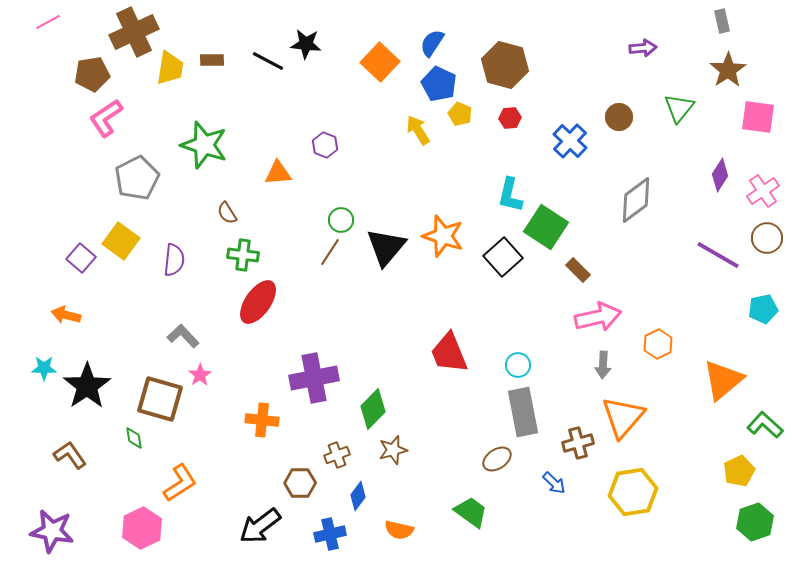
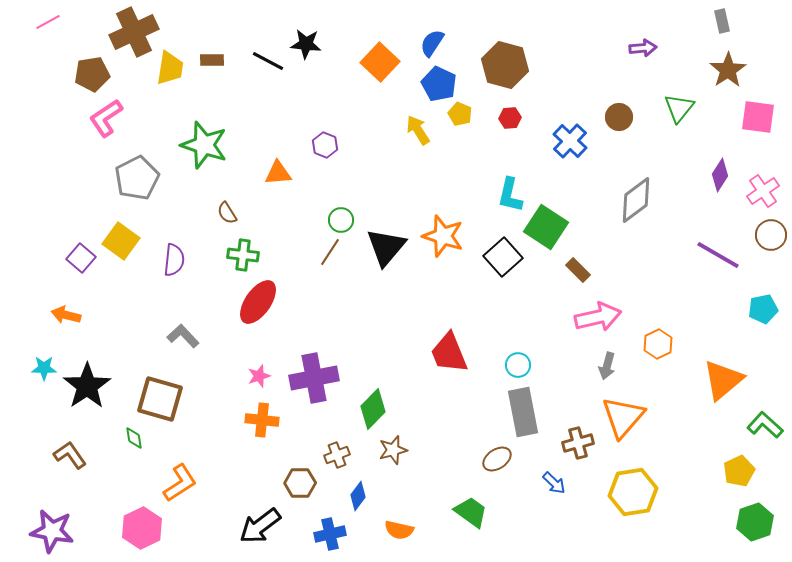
brown circle at (767, 238): moved 4 px right, 3 px up
gray arrow at (603, 365): moved 4 px right, 1 px down; rotated 12 degrees clockwise
pink star at (200, 375): moved 59 px right, 1 px down; rotated 15 degrees clockwise
